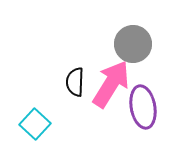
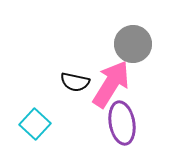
black semicircle: rotated 80 degrees counterclockwise
purple ellipse: moved 21 px left, 16 px down
